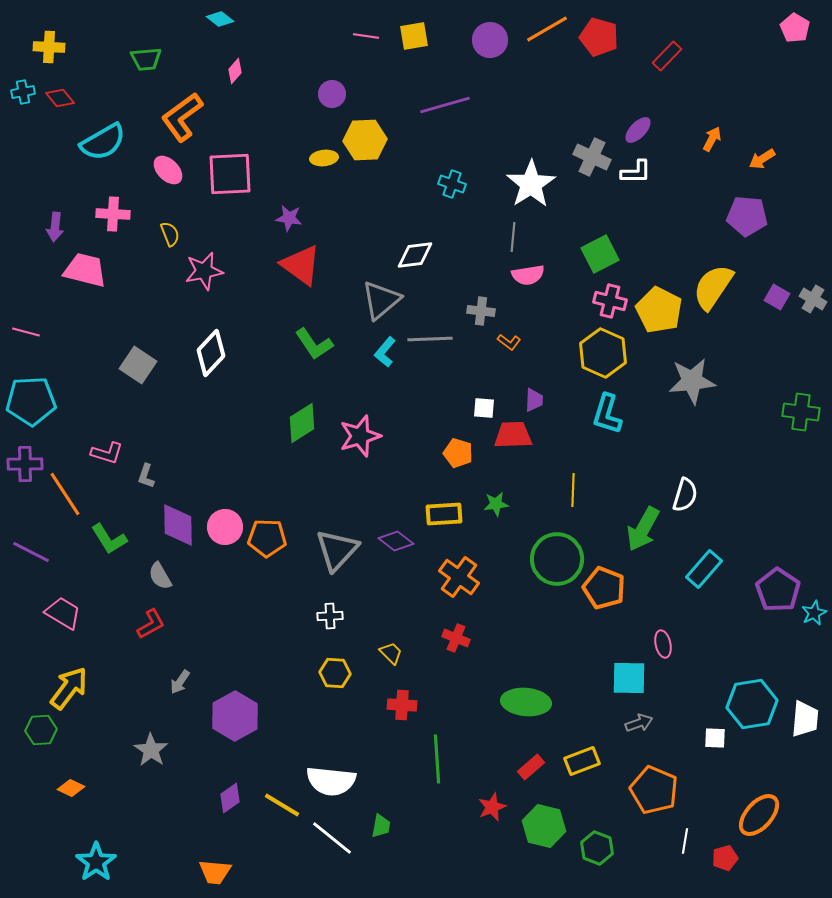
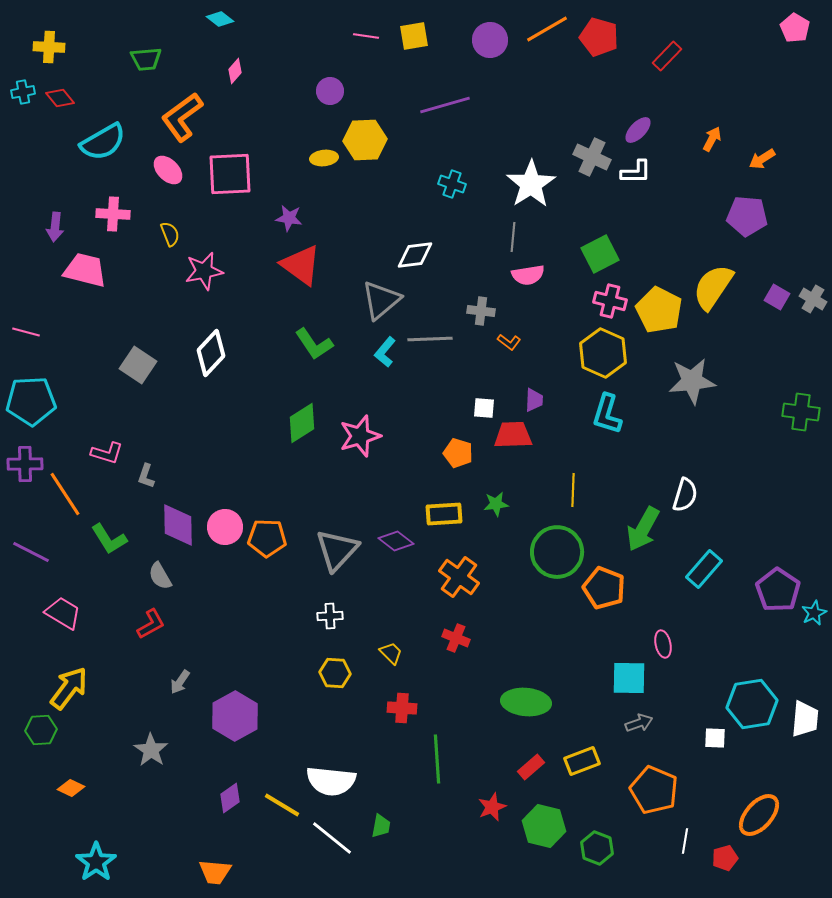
purple circle at (332, 94): moved 2 px left, 3 px up
green circle at (557, 559): moved 7 px up
red cross at (402, 705): moved 3 px down
